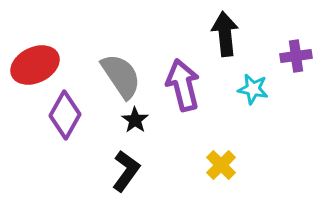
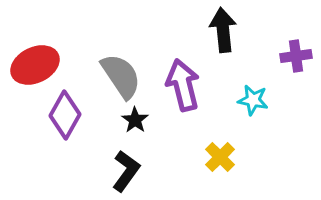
black arrow: moved 2 px left, 4 px up
cyan star: moved 11 px down
yellow cross: moved 1 px left, 8 px up
